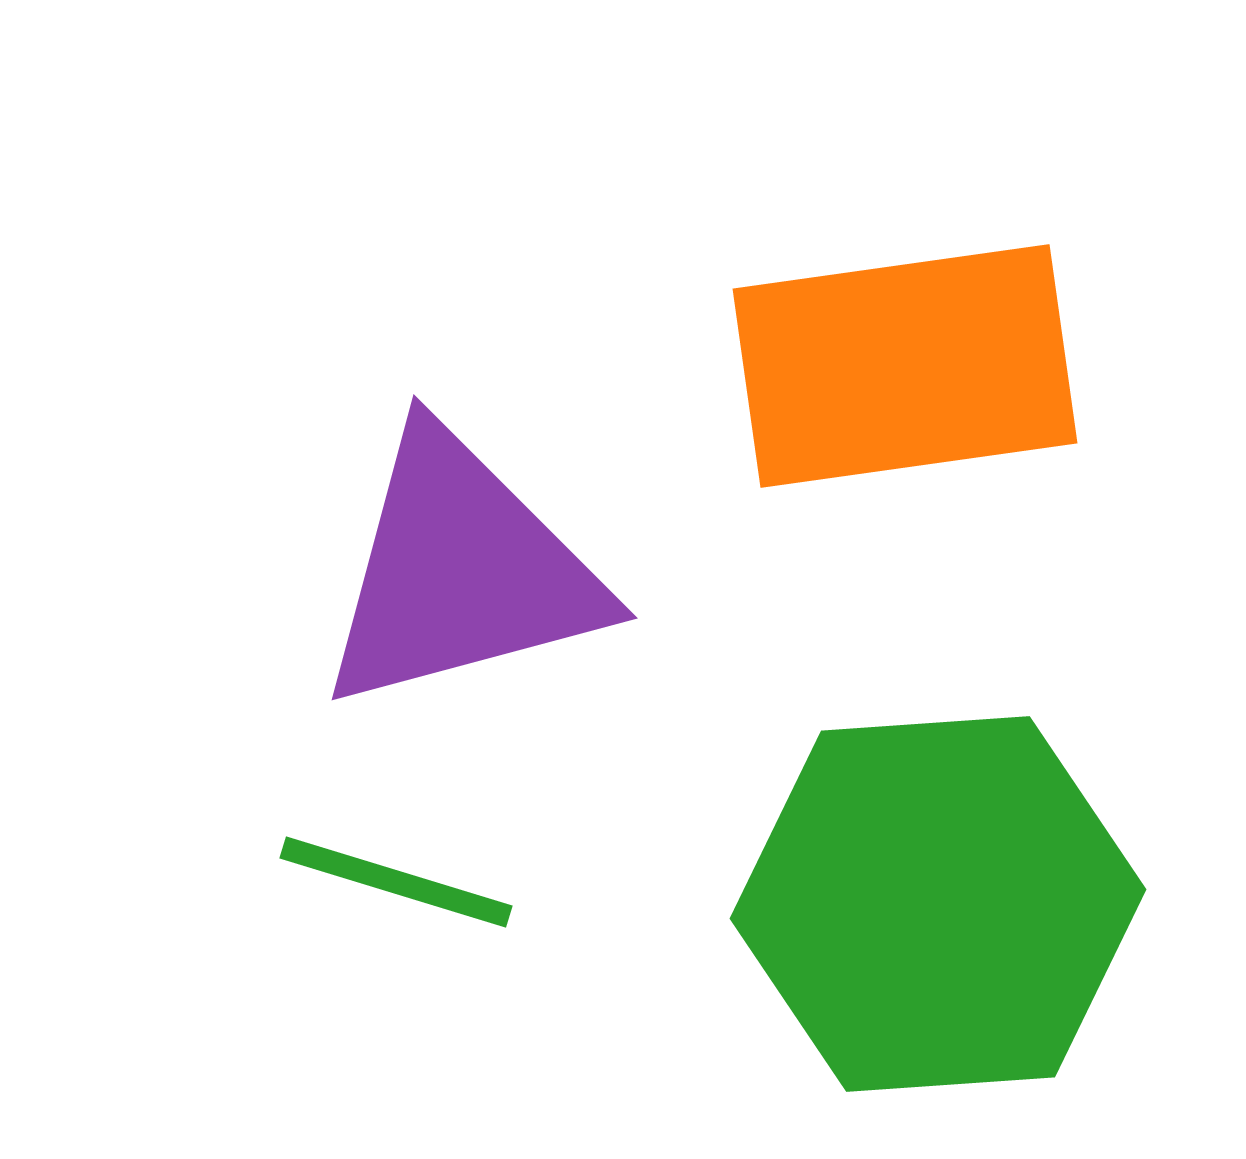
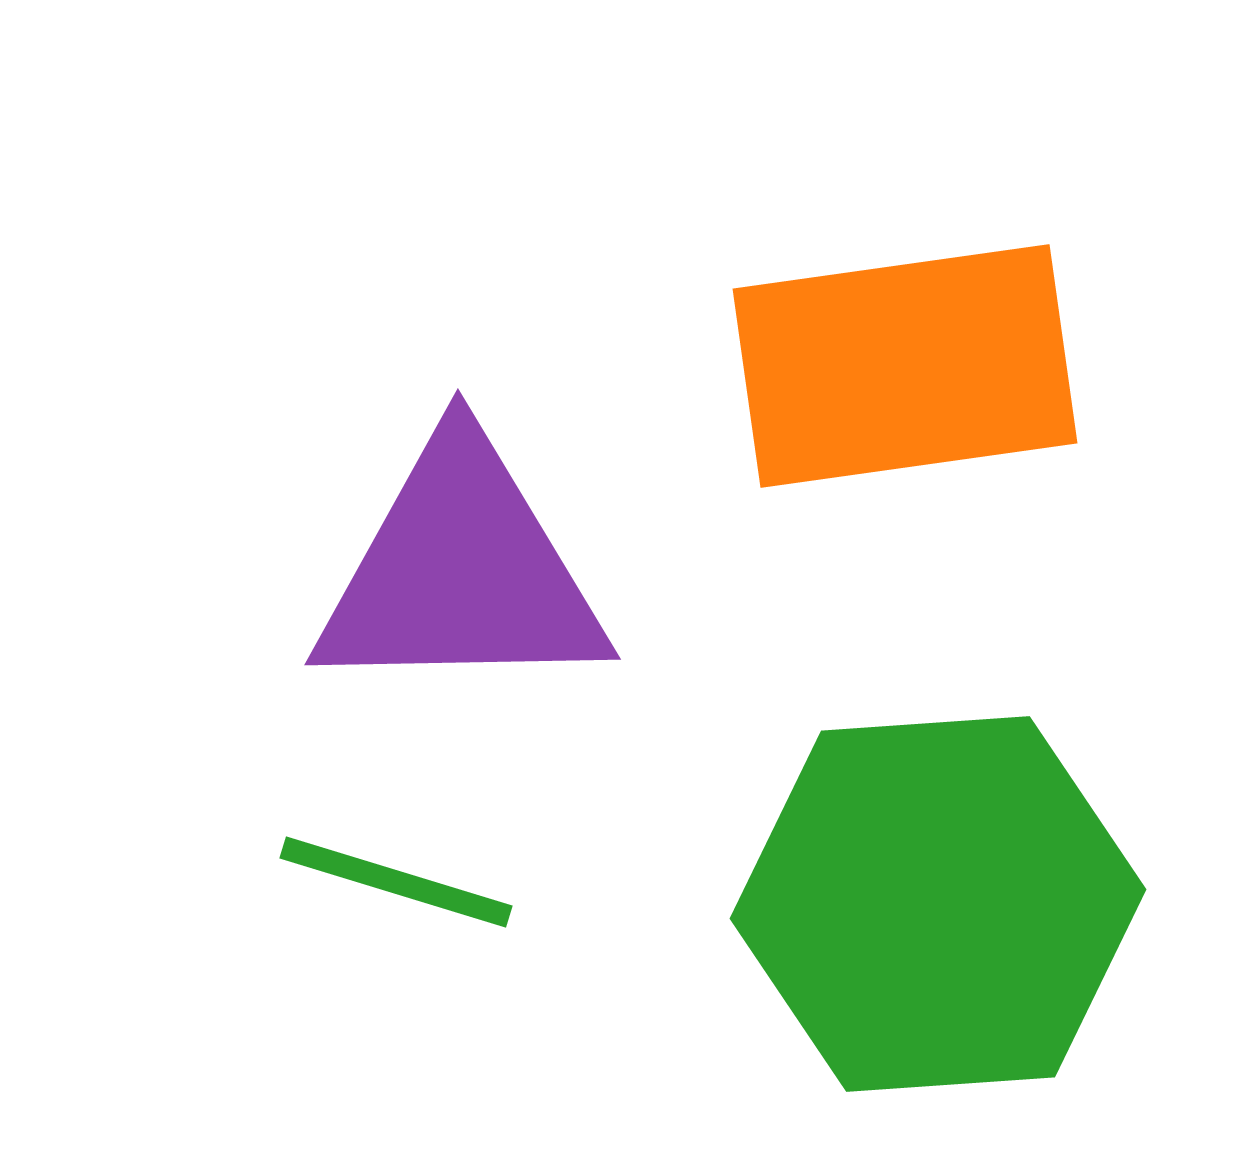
purple triangle: rotated 14 degrees clockwise
